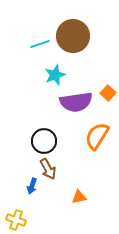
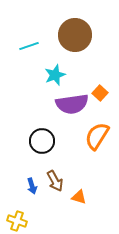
brown circle: moved 2 px right, 1 px up
cyan line: moved 11 px left, 2 px down
orange square: moved 8 px left
purple semicircle: moved 4 px left, 2 px down
black circle: moved 2 px left
brown arrow: moved 7 px right, 12 px down
blue arrow: rotated 35 degrees counterclockwise
orange triangle: rotated 28 degrees clockwise
yellow cross: moved 1 px right, 1 px down
